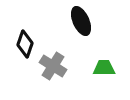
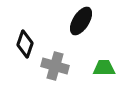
black ellipse: rotated 56 degrees clockwise
gray cross: moved 2 px right; rotated 16 degrees counterclockwise
